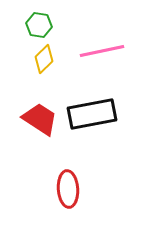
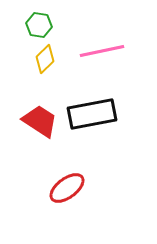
yellow diamond: moved 1 px right
red trapezoid: moved 2 px down
red ellipse: moved 1 px left, 1 px up; rotated 57 degrees clockwise
